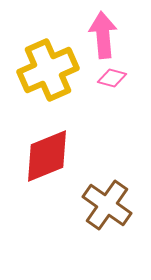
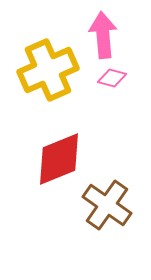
red diamond: moved 12 px right, 3 px down
